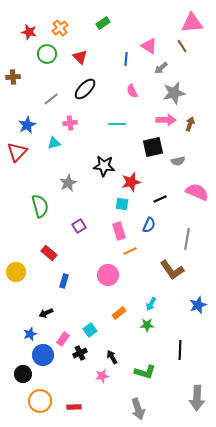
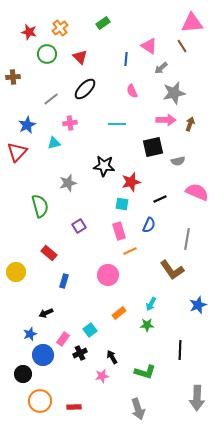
gray star at (68, 183): rotated 12 degrees clockwise
